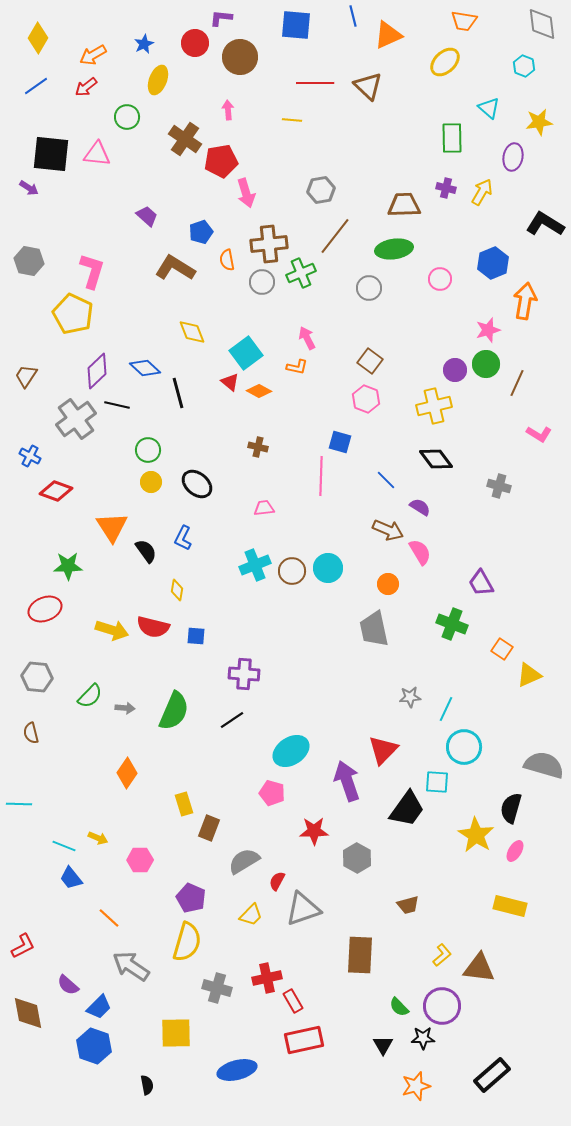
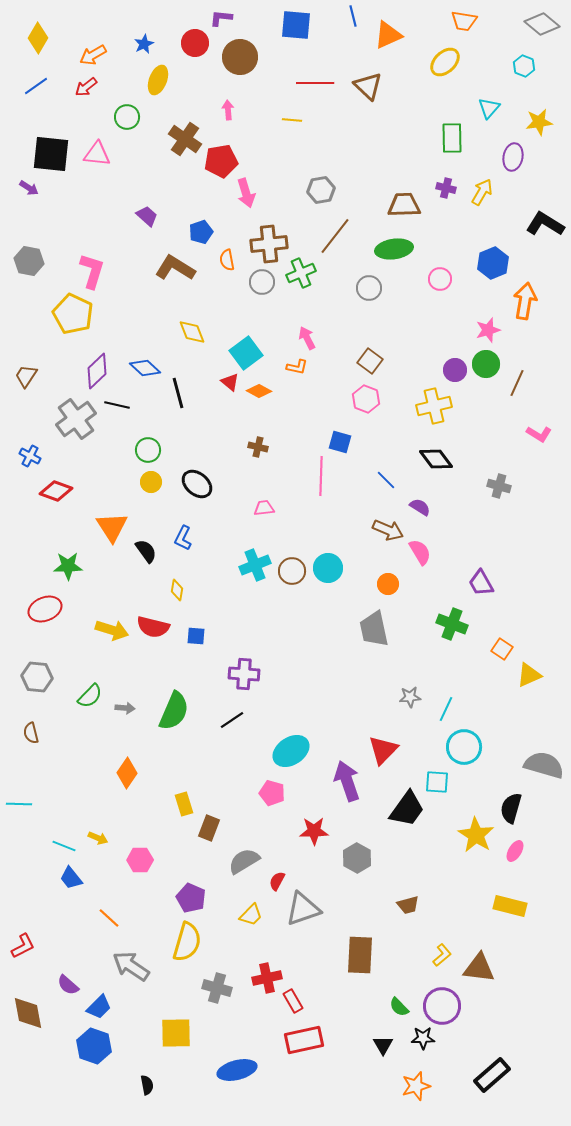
gray diamond at (542, 24): rotated 44 degrees counterclockwise
cyan triangle at (489, 108): rotated 30 degrees clockwise
